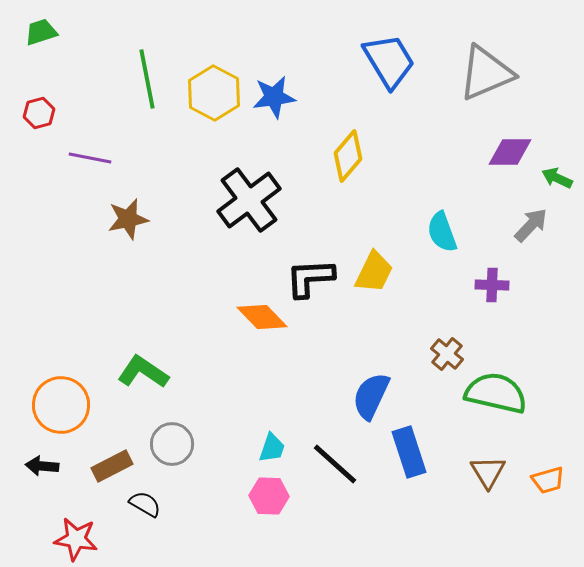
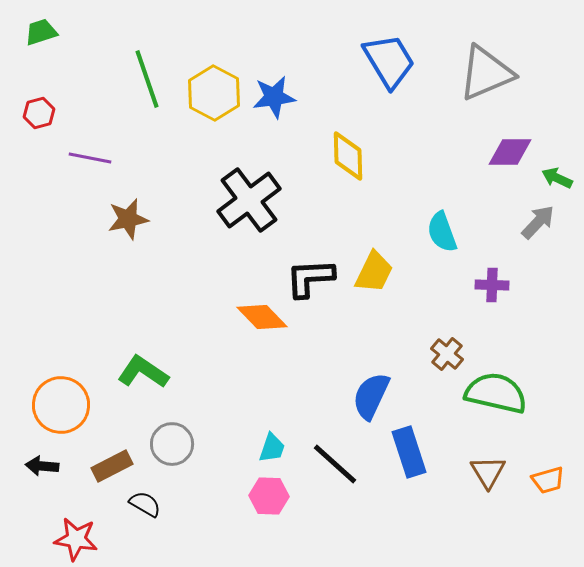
green line: rotated 8 degrees counterclockwise
yellow diamond: rotated 42 degrees counterclockwise
gray arrow: moved 7 px right, 3 px up
